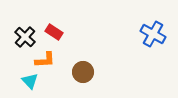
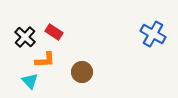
brown circle: moved 1 px left
